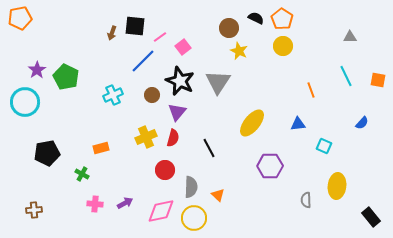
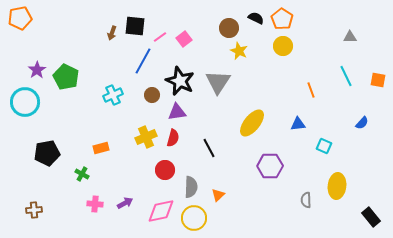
pink square at (183, 47): moved 1 px right, 8 px up
blue line at (143, 61): rotated 16 degrees counterclockwise
purple triangle at (177, 112): rotated 42 degrees clockwise
orange triangle at (218, 195): rotated 32 degrees clockwise
